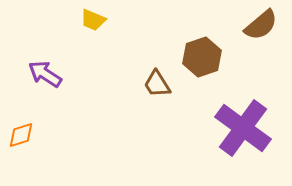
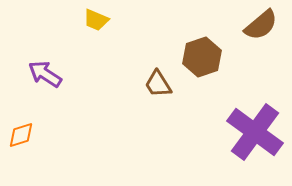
yellow trapezoid: moved 3 px right
brown trapezoid: moved 1 px right
purple cross: moved 12 px right, 4 px down
